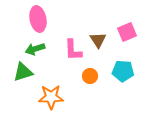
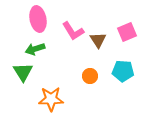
pink L-shape: moved 19 px up; rotated 30 degrees counterclockwise
green triangle: rotated 45 degrees counterclockwise
orange star: moved 2 px down
